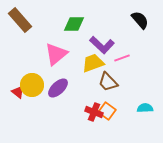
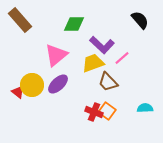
pink triangle: moved 1 px down
pink line: rotated 21 degrees counterclockwise
purple ellipse: moved 4 px up
